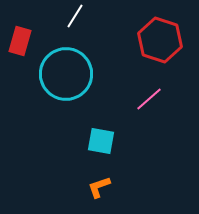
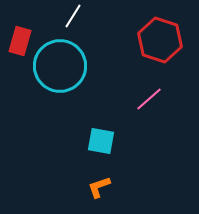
white line: moved 2 px left
cyan circle: moved 6 px left, 8 px up
